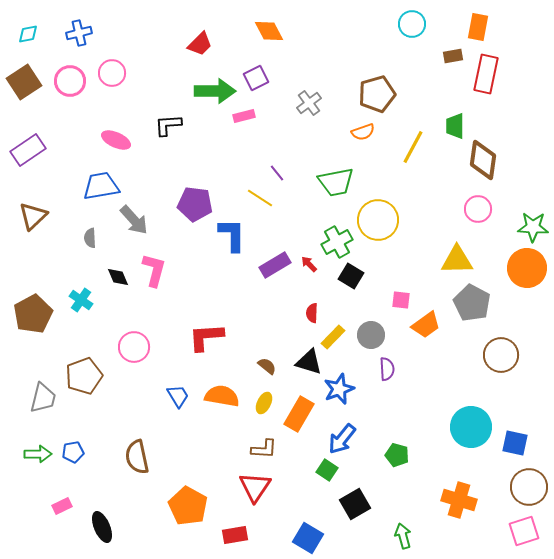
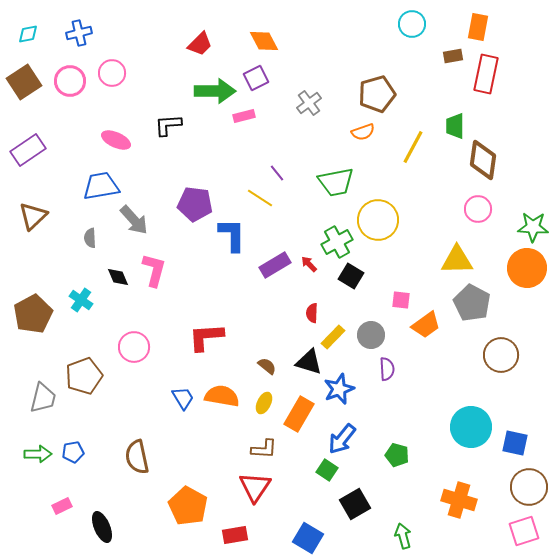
orange diamond at (269, 31): moved 5 px left, 10 px down
blue trapezoid at (178, 396): moved 5 px right, 2 px down
